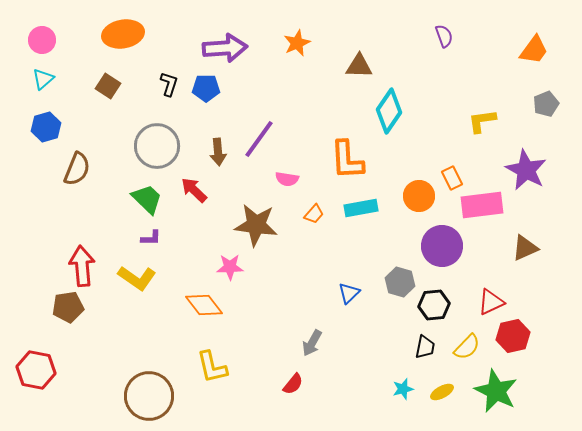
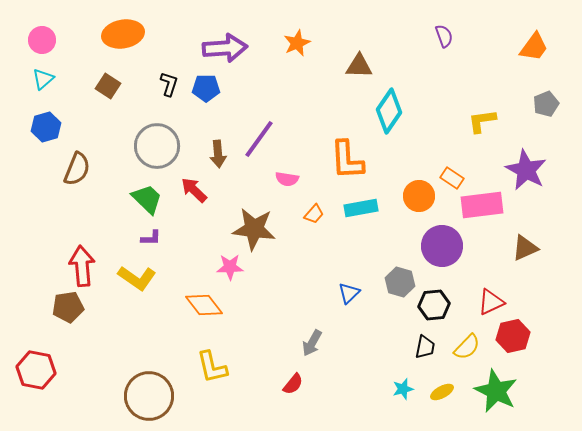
orange trapezoid at (534, 50): moved 3 px up
brown arrow at (218, 152): moved 2 px down
orange rectangle at (452, 178): rotated 30 degrees counterclockwise
brown star at (256, 225): moved 2 px left, 4 px down
